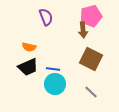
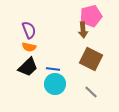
purple semicircle: moved 17 px left, 13 px down
black trapezoid: rotated 20 degrees counterclockwise
